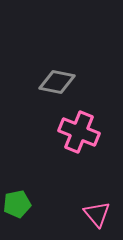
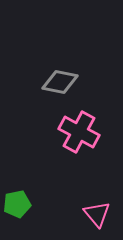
gray diamond: moved 3 px right
pink cross: rotated 6 degrees clockwise
